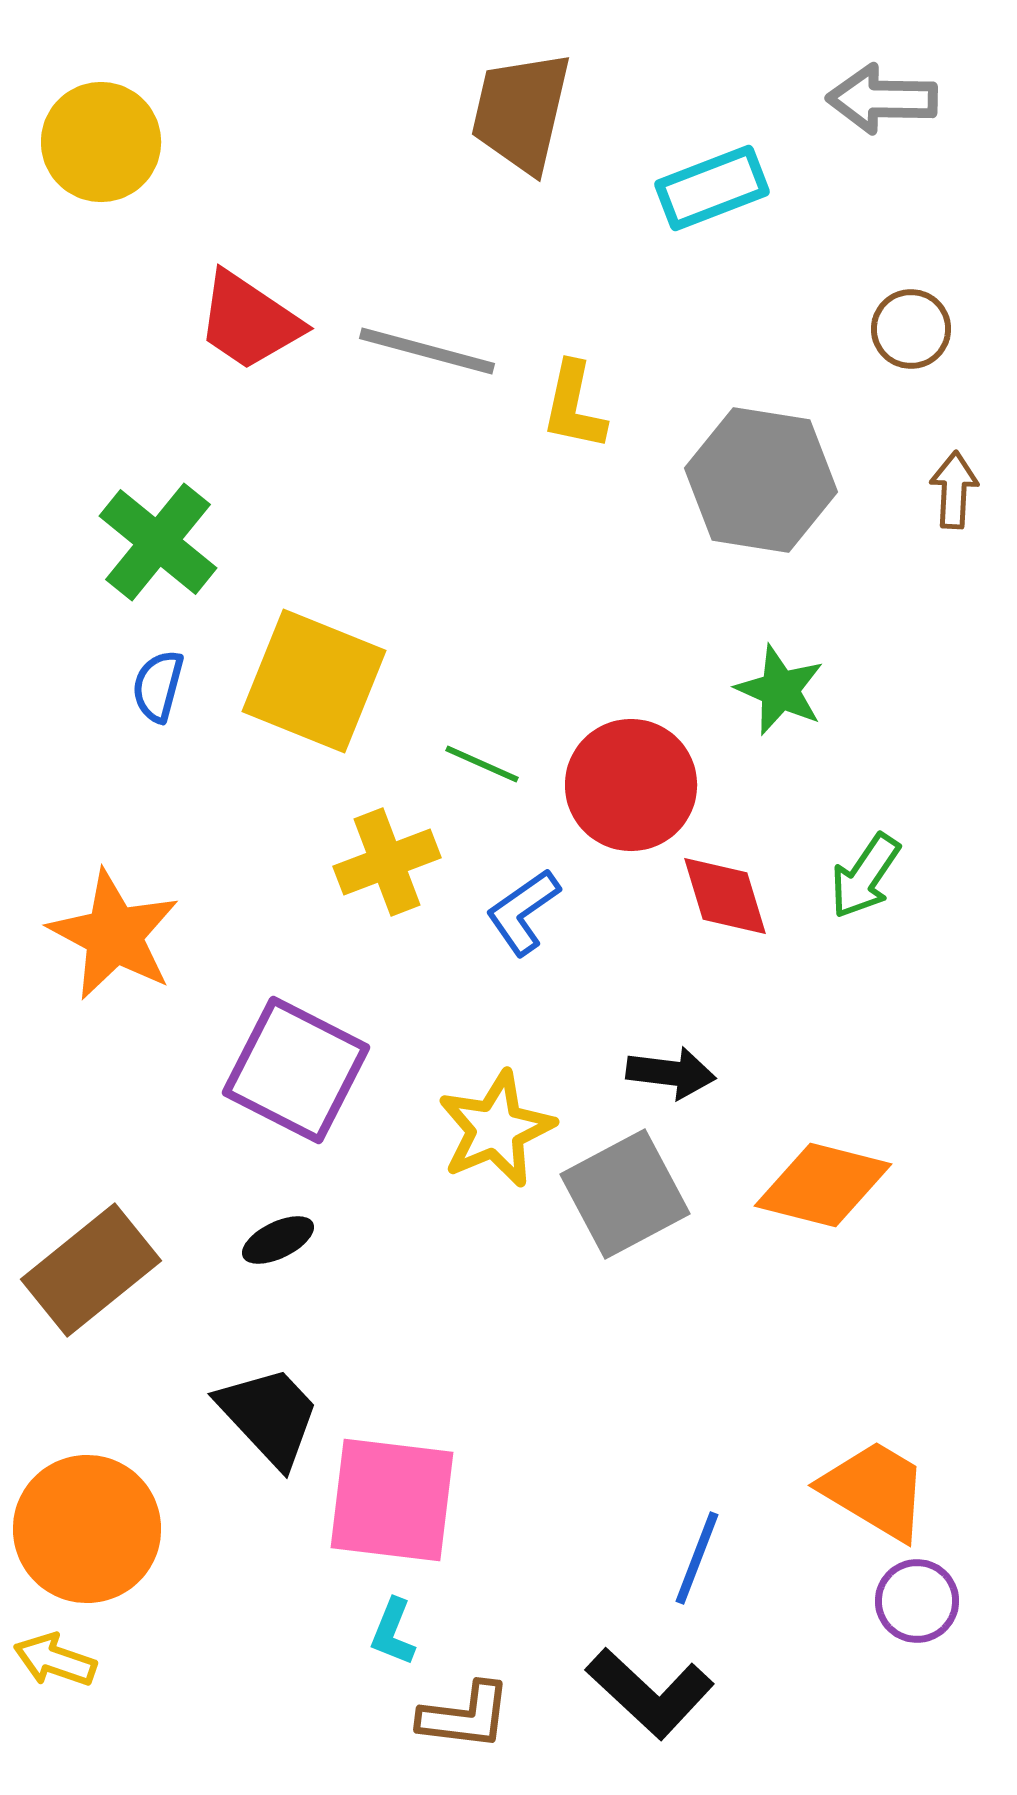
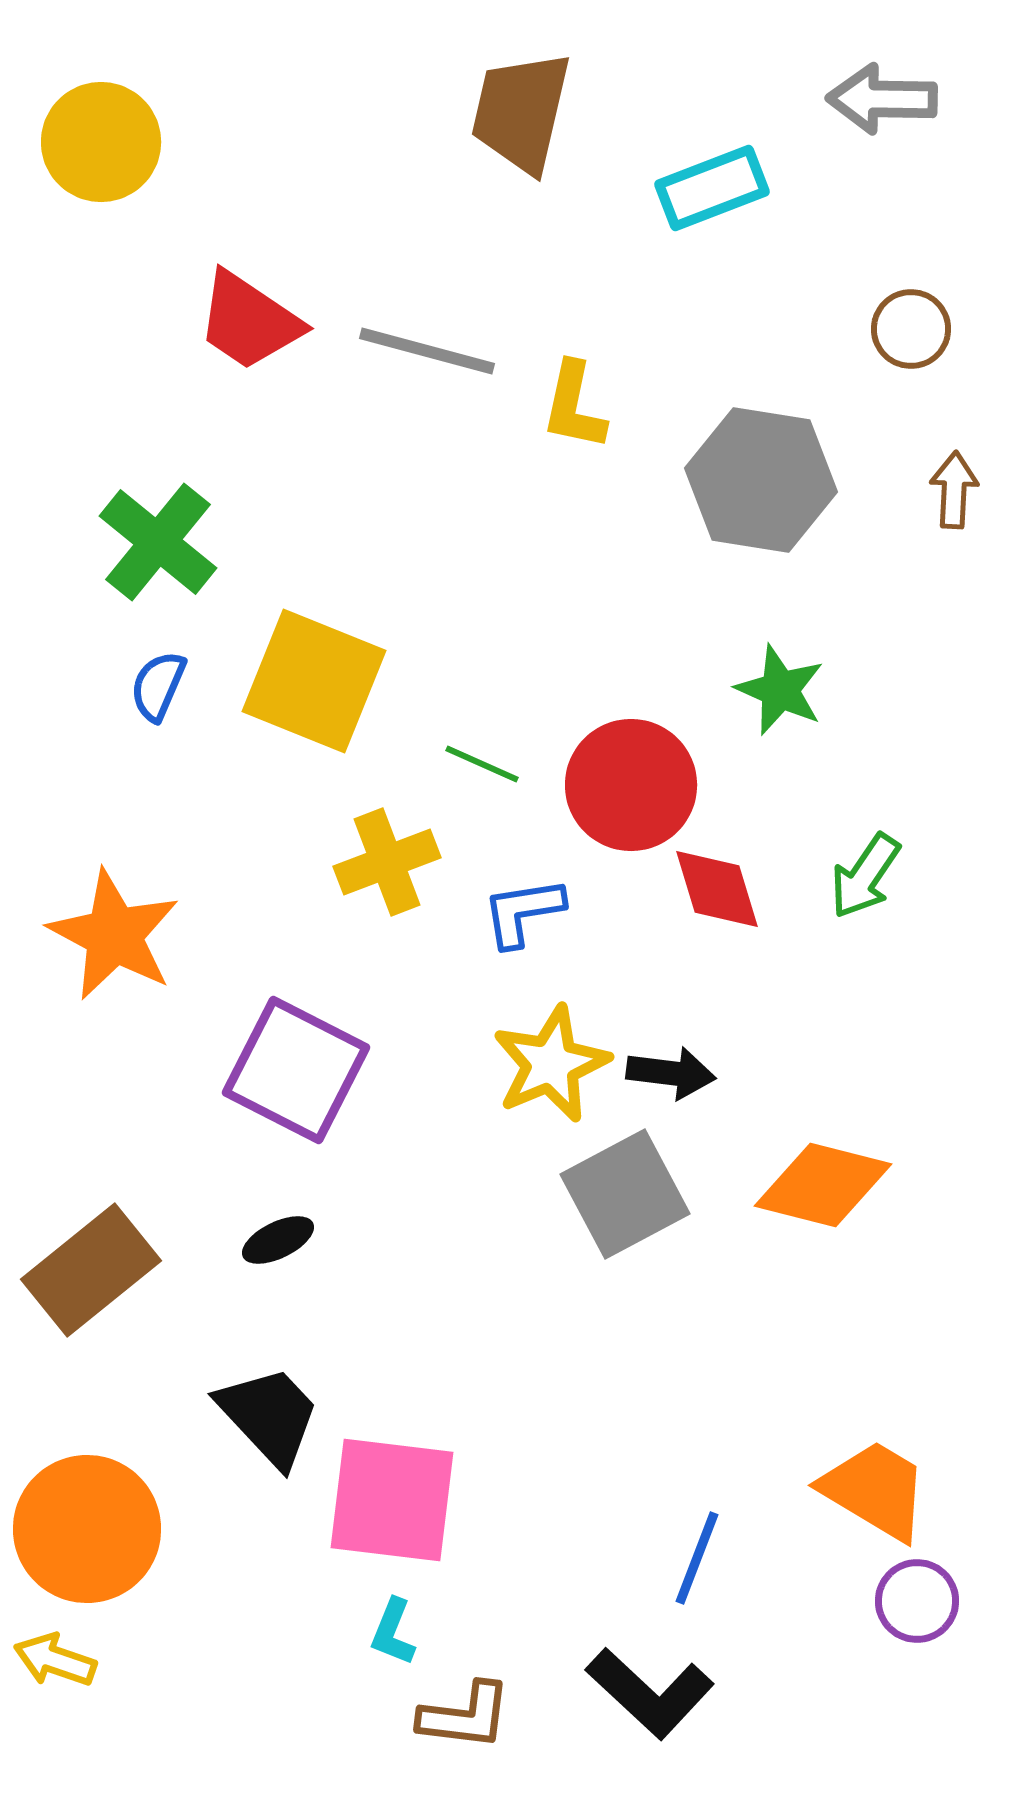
blue semicircle: rotated 8 degrees clockwise
red diamond: moved 8 px left, 7 px up
blue L-shape: rotated 26 degrees clockwise
yellow star: moved 55 px right, 65 px up
